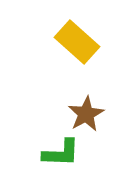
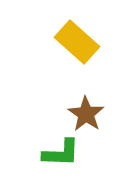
brown star: rotated 9 degrees counterclockwise
